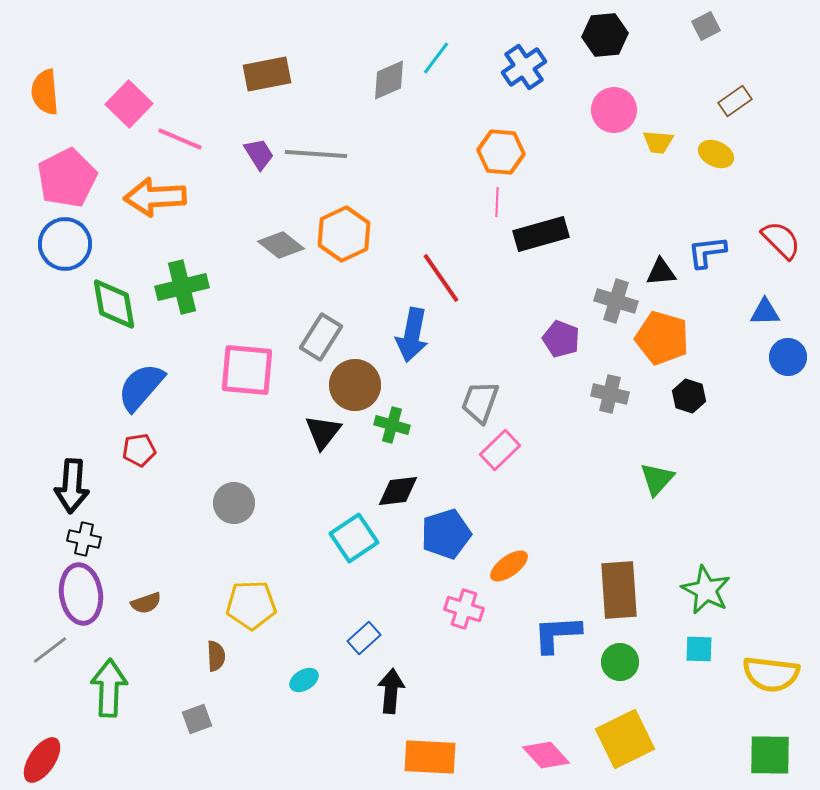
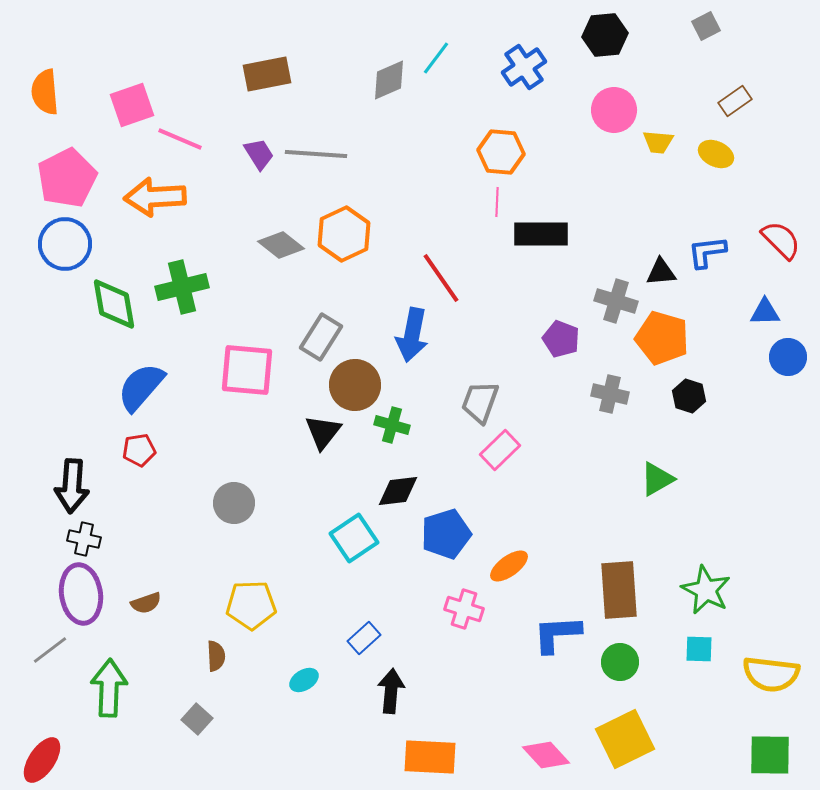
pink square at (129, 104): moved 3 px right, 1 px down; rotated 27 degrees clockwise
black rectangle at (541, 234): rotated 16 degrees clockwise
green triangle at (657, 479): rotated 18 degrees clockwise
gray square at (197, 719): rotated 28 degrees counterclockwise
